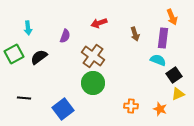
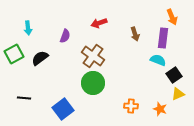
black semicircle: moved 1 px right, 1 px down
